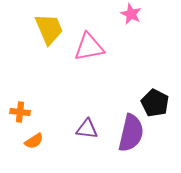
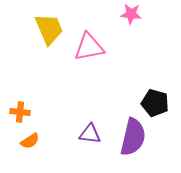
pink star: rotated 20 degrees counterclockwise
black pentagon: rotated 12 degrees counterclockwise
purple triangle: moved 3 px right, 5 px down
purple semicircle: moved 2 px right, 4 px down
orange semicircle: moved 4 px left
